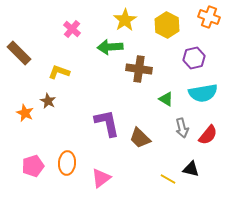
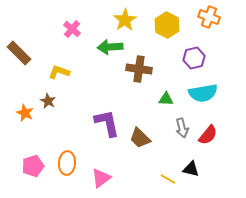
green triangle: rotated 28 degrees counterclockwise
